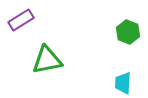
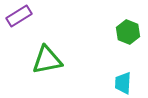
purple rectangle: moved 2 px left, 4 px up
